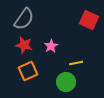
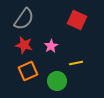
red square: moved 12 px left
green circle: moved 9 px left, 1 px up
